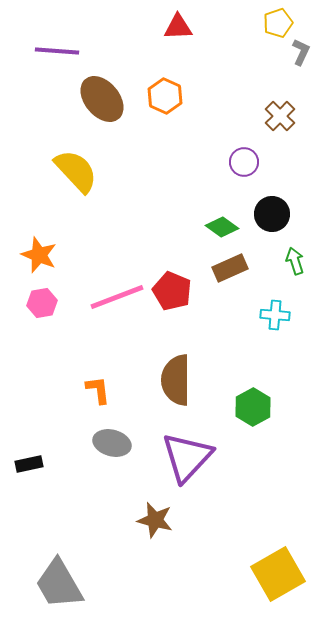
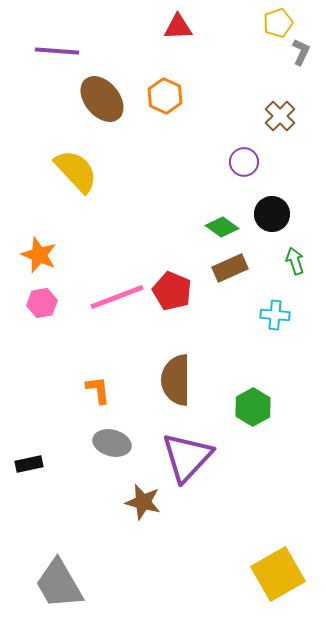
brown star: moved 12 px left, 18 px up
